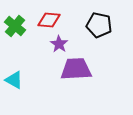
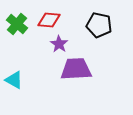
green cross: moved 2 px right, 2 px up
